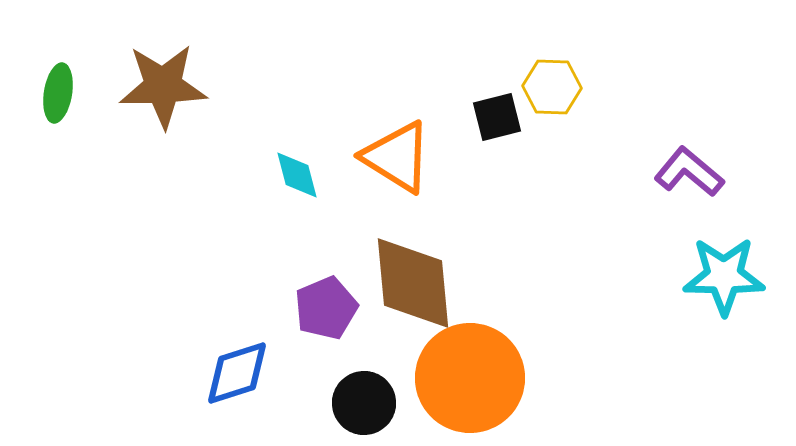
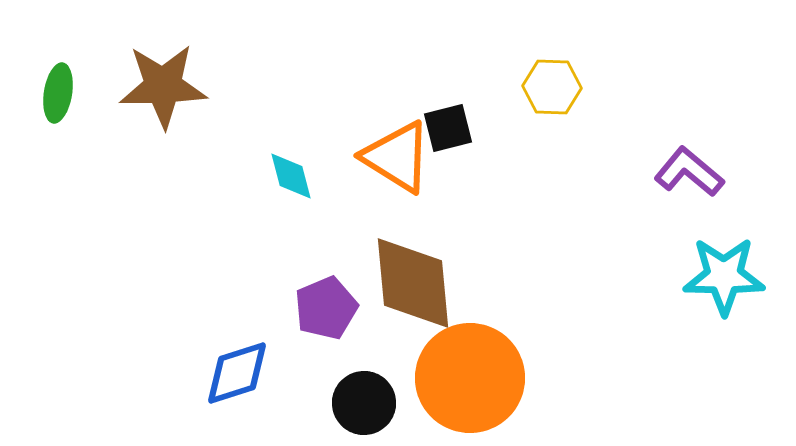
black square: moved 49 px left, 11 px down
cyan diamond: moved 6 px left, 1 px down
